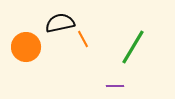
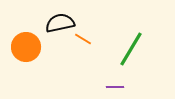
orange line: rotated 30 degrees counterclockwise
green line: moved 2 px left, 2 px down
purple line: moved 1 px down
